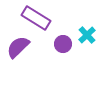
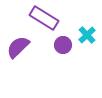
purple rectangle: moved 8 px right
purple circle: moved 1 px down
